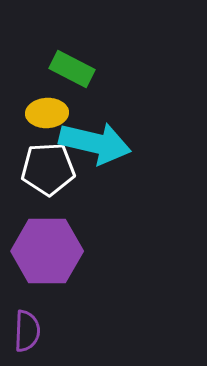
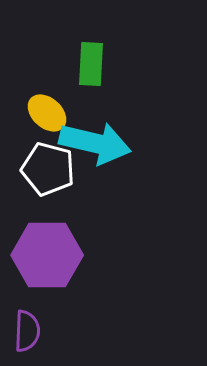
green rectangle: moved 19 px right, 5 px up; rotated 66 degrees clockwise
yellow ellipse: rotated 45 degrees clockwise
white pentagon: rotated 18 degrees clockwise
purple hexagon: moved 4 px down
